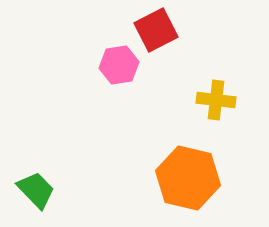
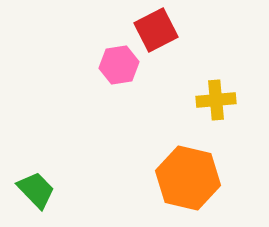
yellow cross: rotated 12 degrees counterclockwise
